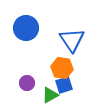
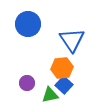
blue circle: moved 2 px right, 4 px up
orange hexagon: rotated 15 degrees counterclockwise
blue square: rotated 30 degrees counterclockwise
green triangle: rotated 18 degrees clockwise
